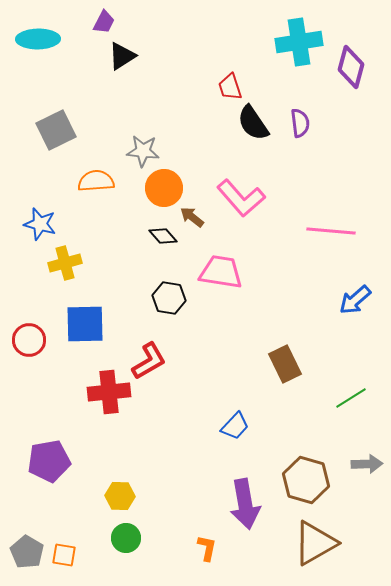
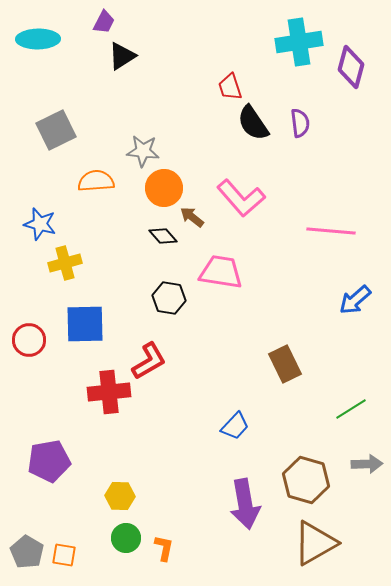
green line: moved 11 px down
orange L-shape: moved 43 px left
